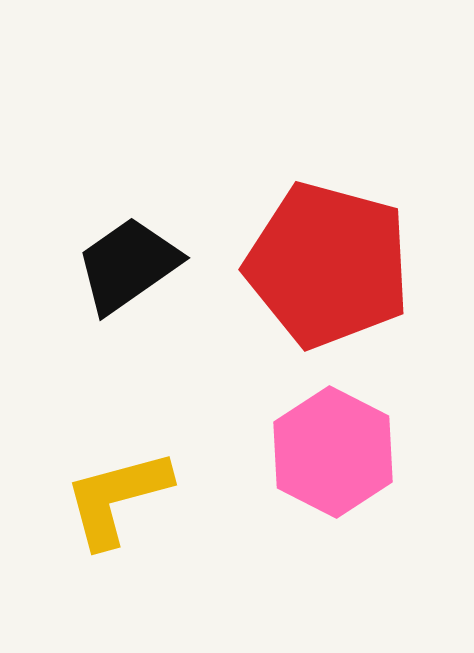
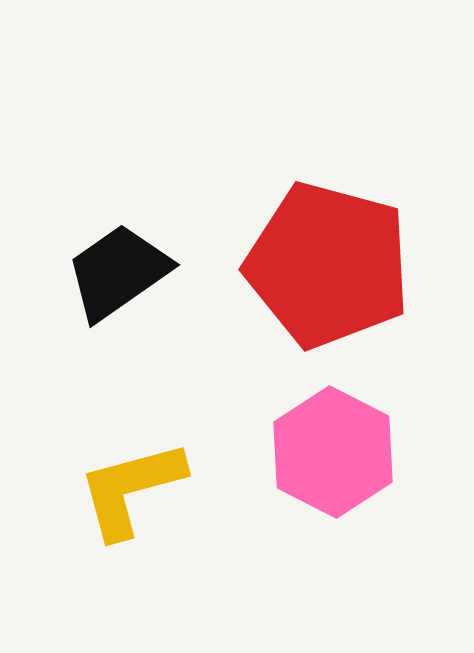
black trapezoid: moved 10 px left, 7 px down
yellow L-shape: moved 14 px right, 9 px up
